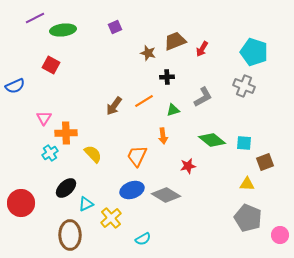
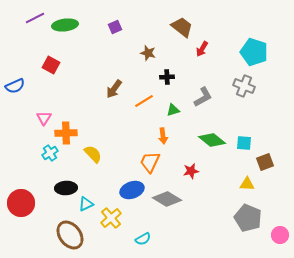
green ellipse: moved 2 px right, 5 px up
brown trapezoid: moved 7 px right, 14 px up; rotated 60 degrees clockwise
brown arrow: moved 17 px up
orange trapezoid: moved 13 px right, 6 px down
red star: moved 3 px right, 5 px down
black ellipse: rotated 40 degrees clockwise
gray diamond: moved 1 px right, 4 px down
brown ellipse: rotated 36 degrees counterclockwise
